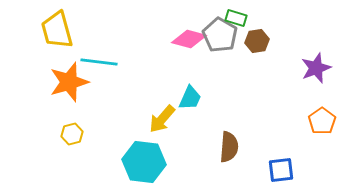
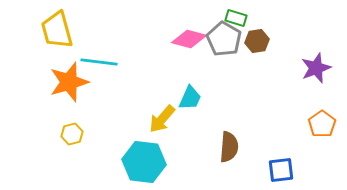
gray pentagon: moved 4 px right, 4 px down
orange pentagon: moved 3 px down
